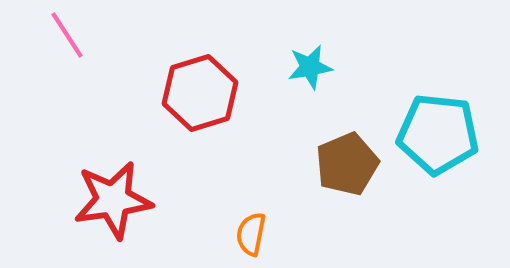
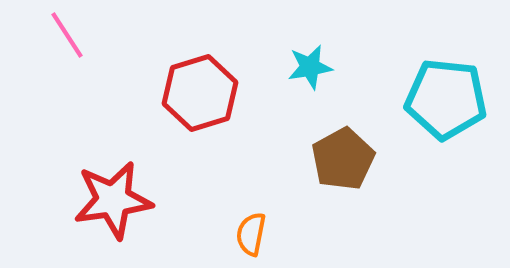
cyan pentagon: moved 8 px right, 35 px up
brown pentagon: moved 4 px left, 5 px up; rotated 6 degrees counterclockwise
